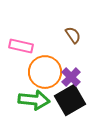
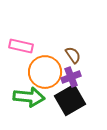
brown semicircle: moved 20 px down
purple cross: rotated 24 degrees clockwise
green arrow: moved 5 px left, 3 px up
